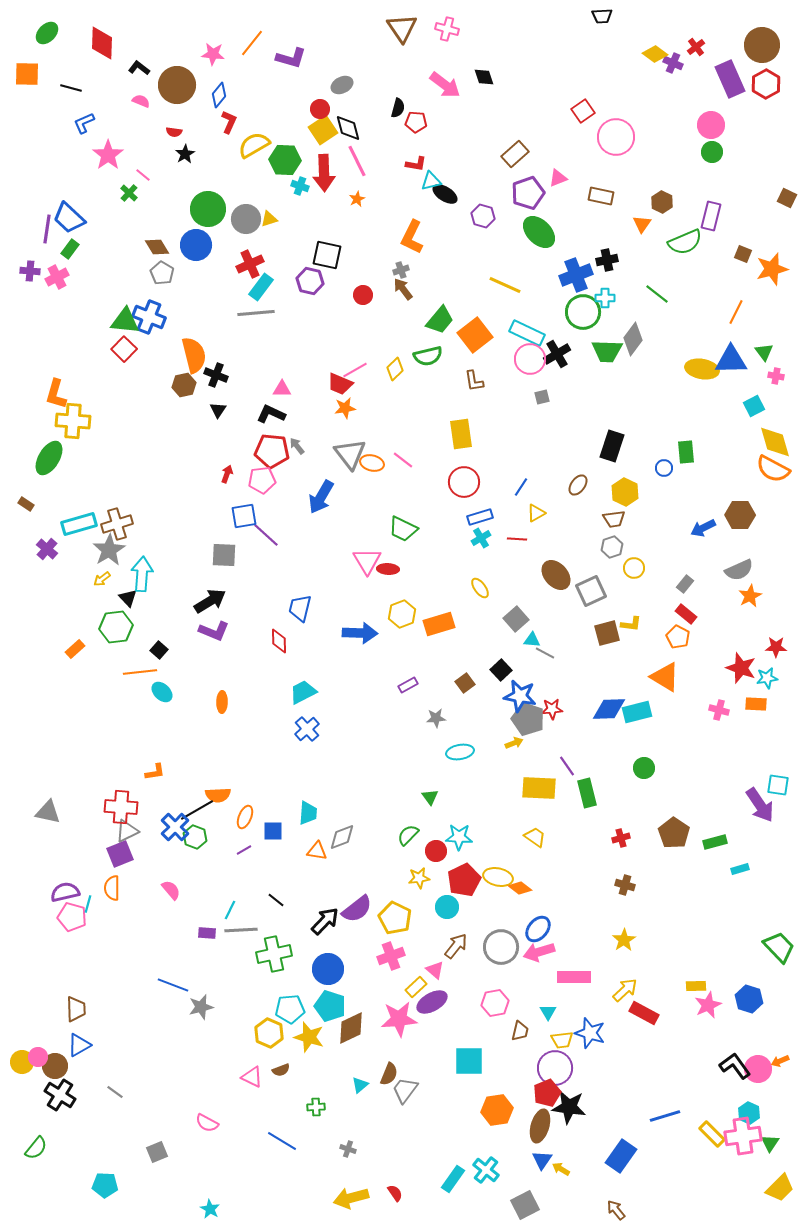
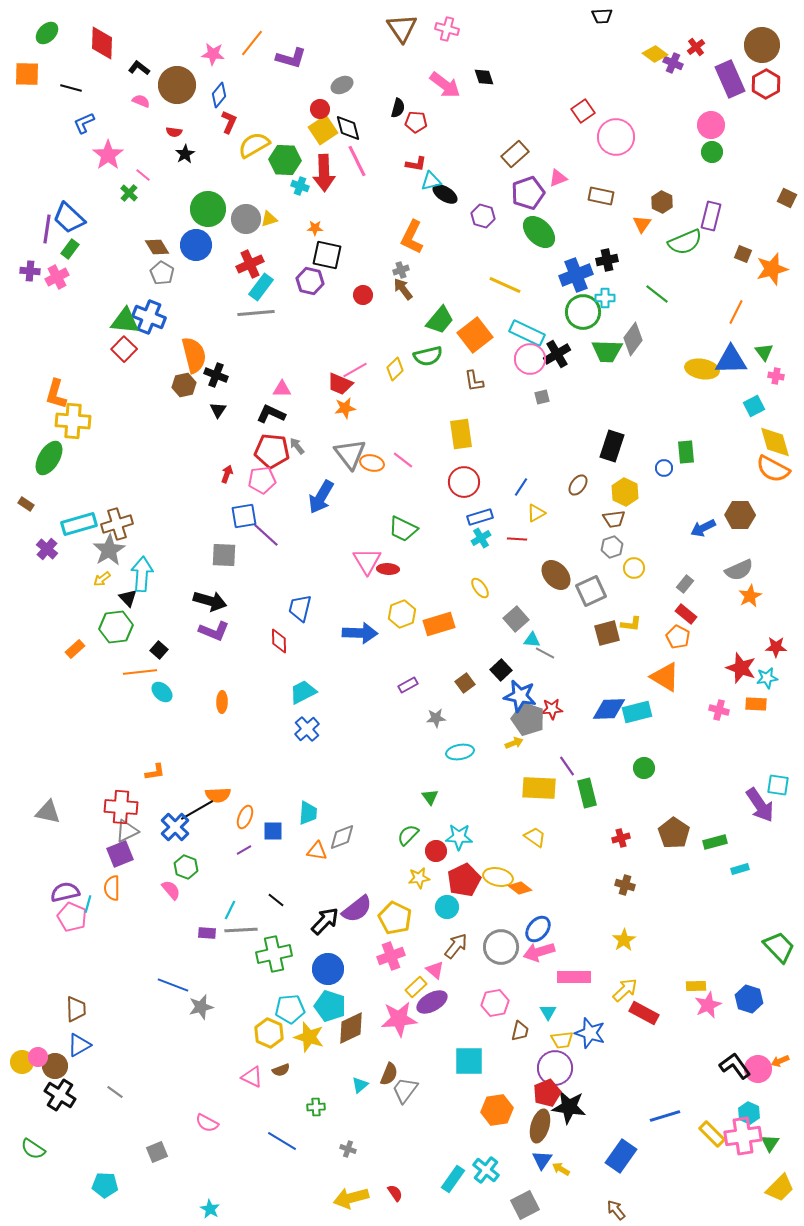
orange star at (357, 199): moved 42 px left, 29 px down; rotated 28 degrees clockwise
black arrow at (210, 601): rotated 48 degrees clockwise
green hexagon at (195, 837): moved 9 px left, 30 px down
pink pentagon at (72, 917): rotated 8 degrees clockwise
green semicircle at (36, 1148): moved 3 px left, 1 px down; rotated 85 degrees clockwise
